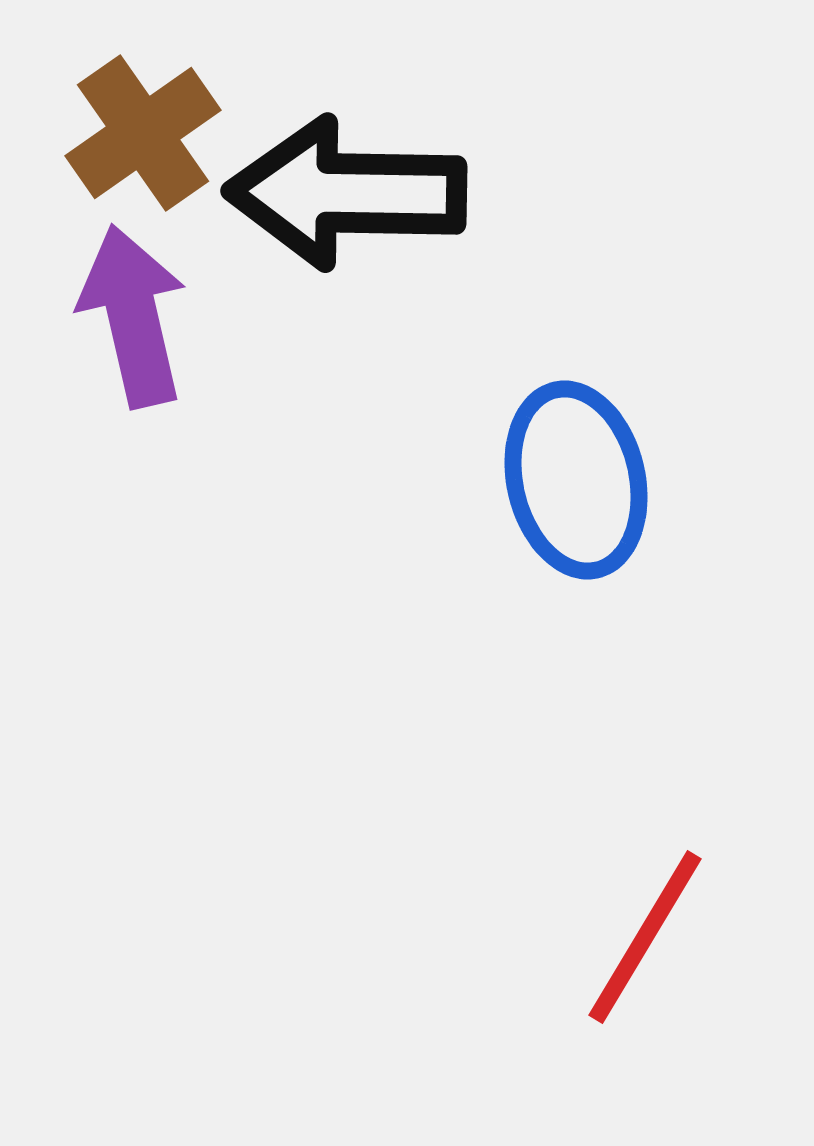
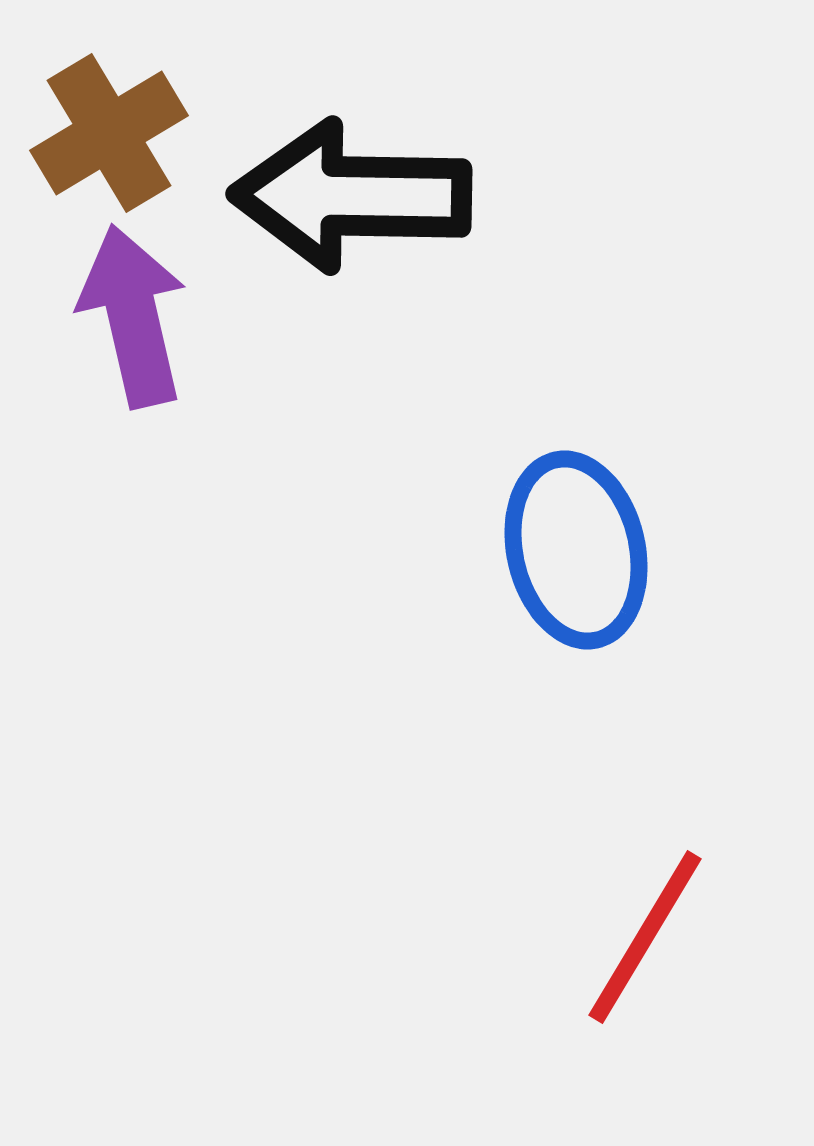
brown cross: moved 34 px left; rotated 4 degrees clockwise
black arrow: moved 5 px right, 3 px down
blue ellipse: moved 70 px down
